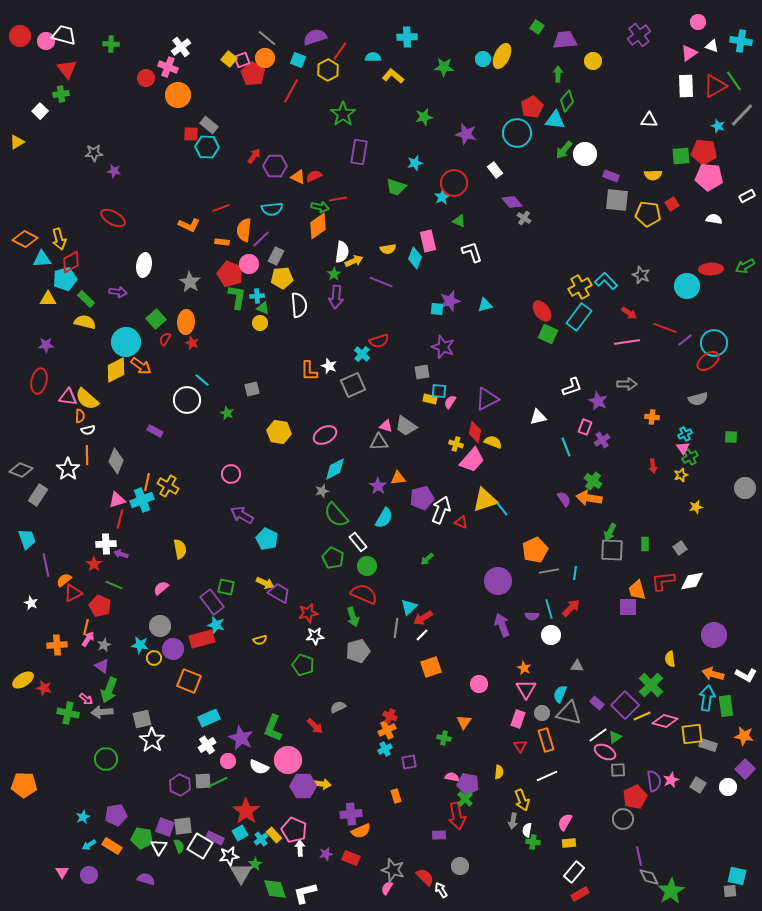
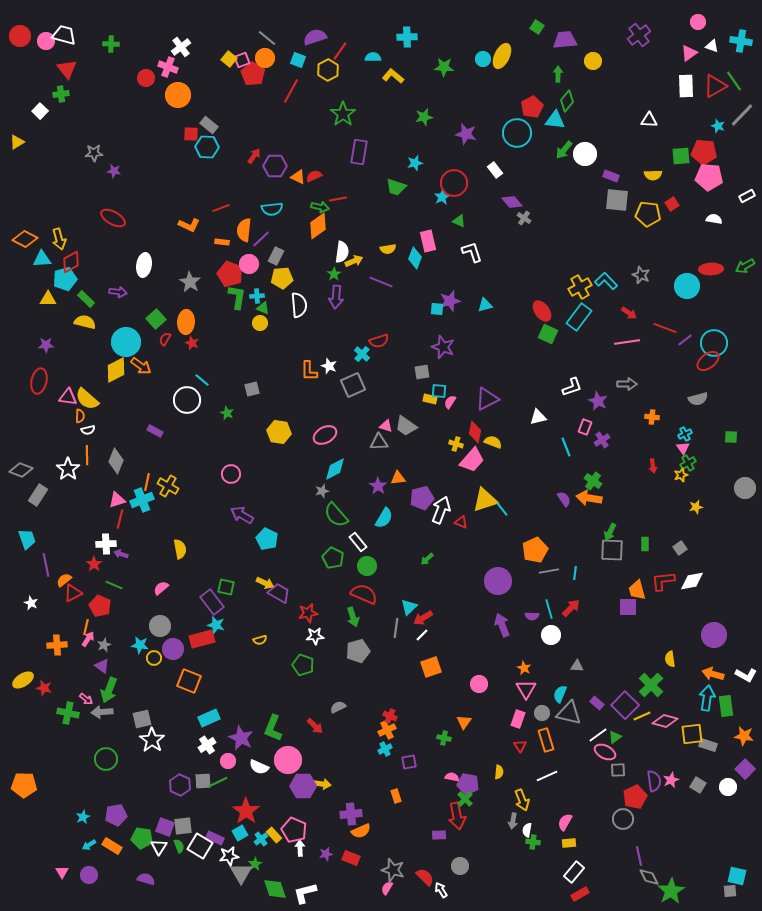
green cross at (690, 457): moved 2 px left, 6 px down
